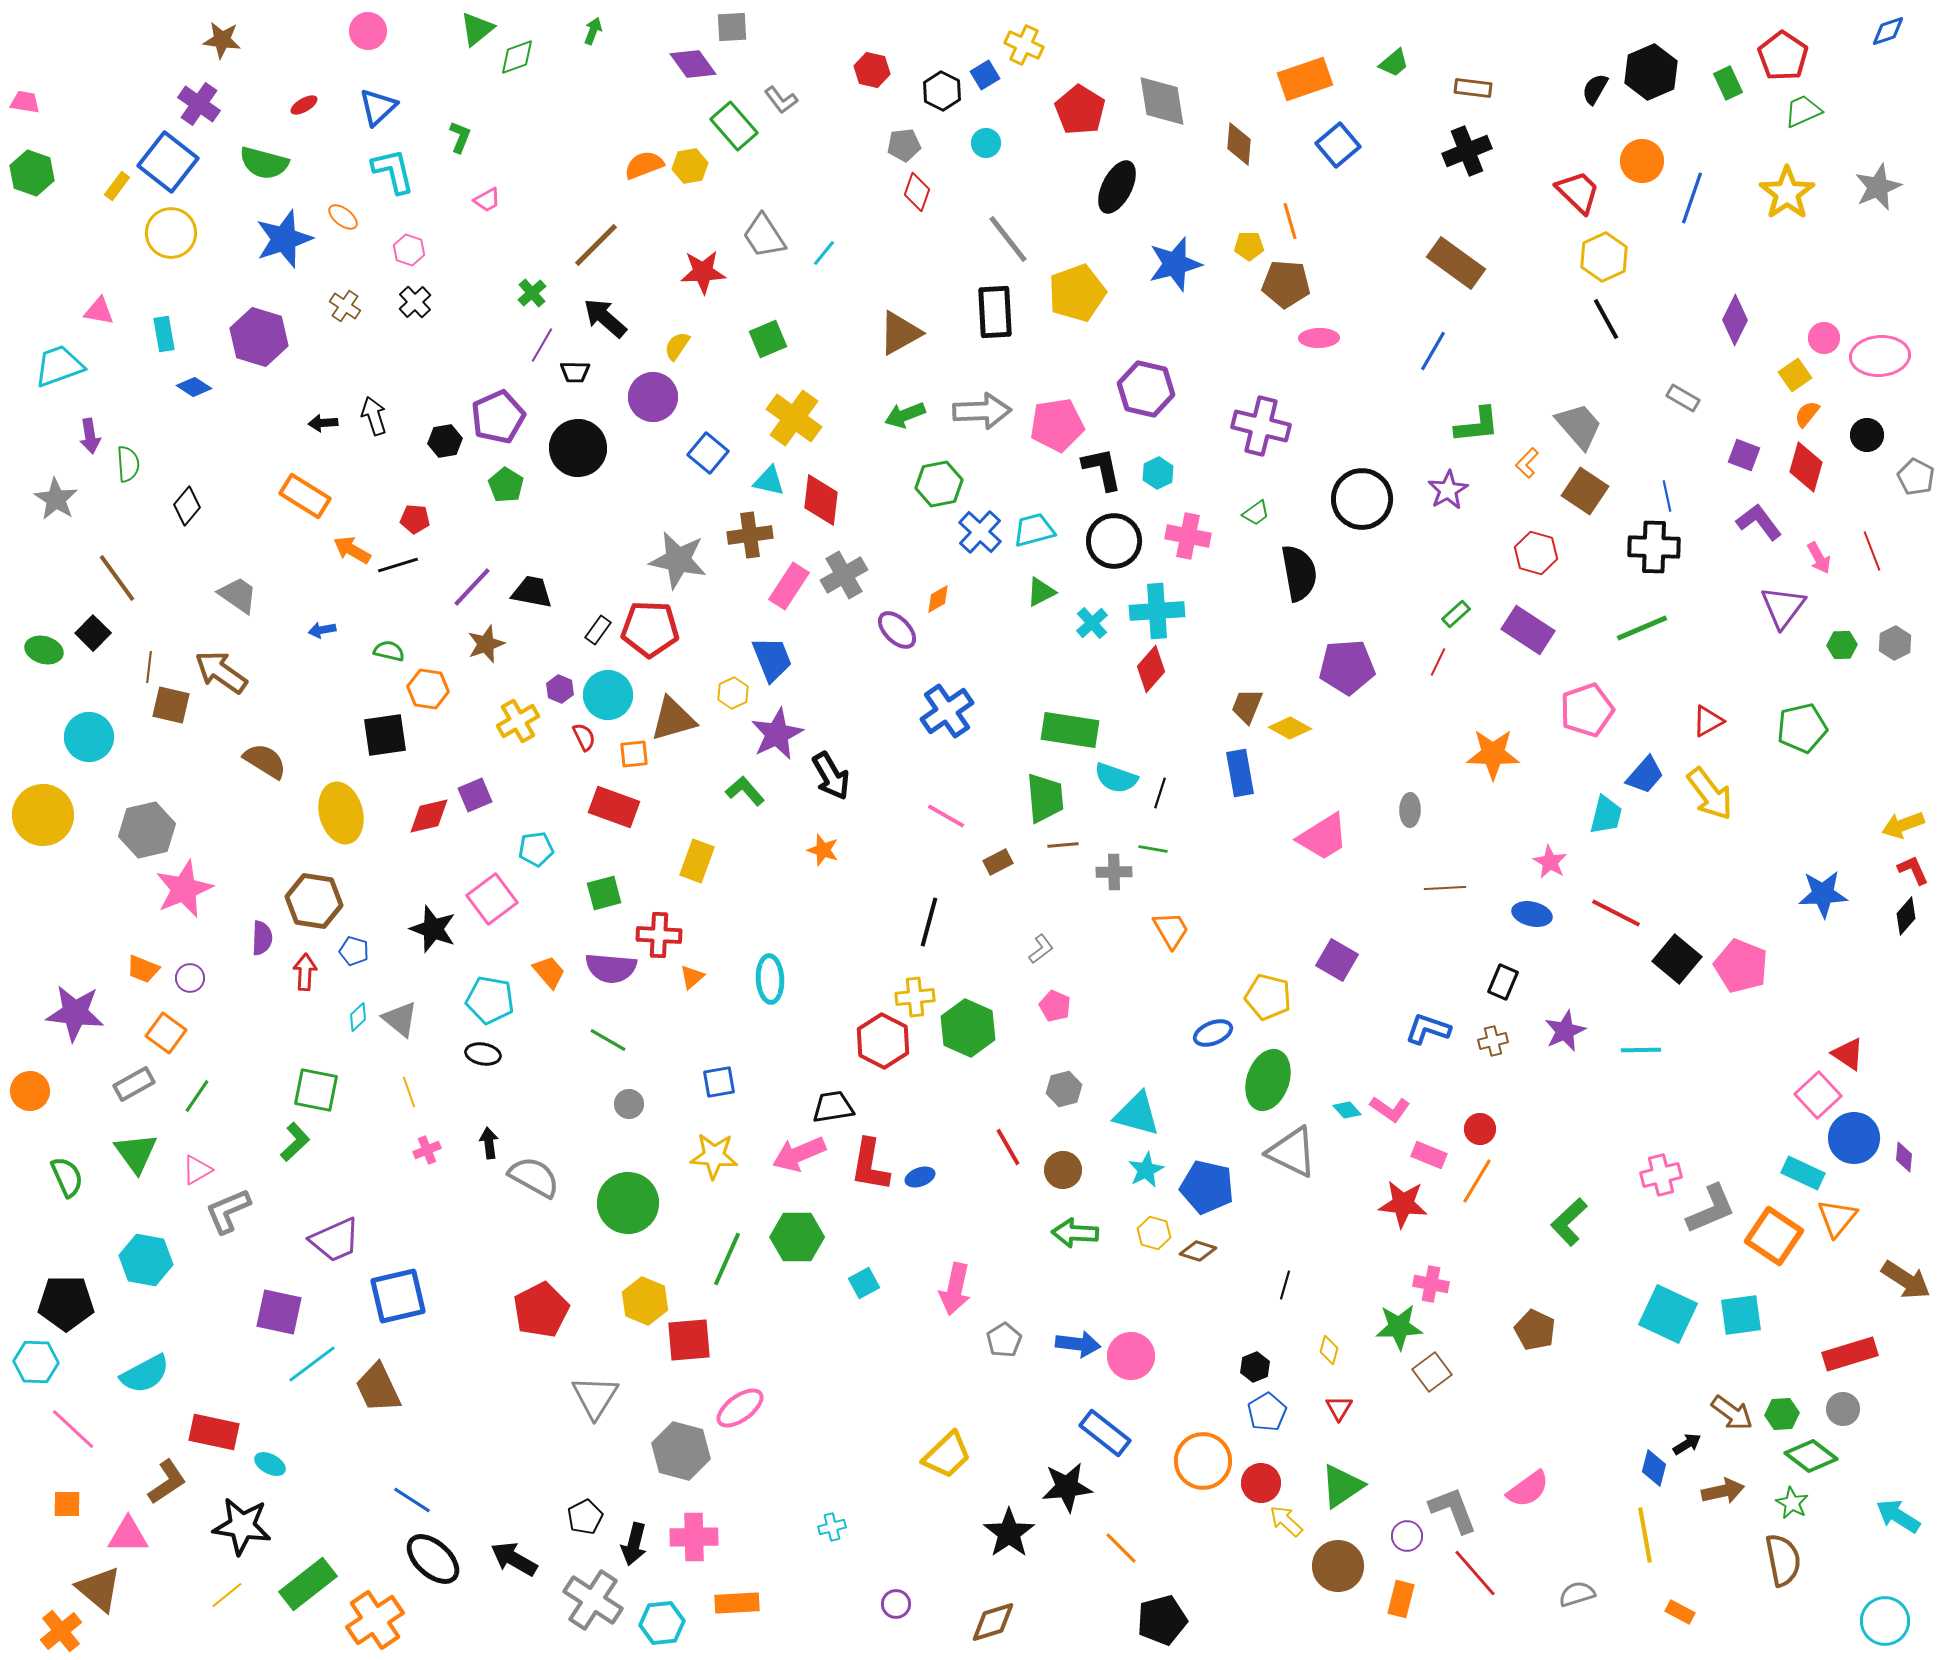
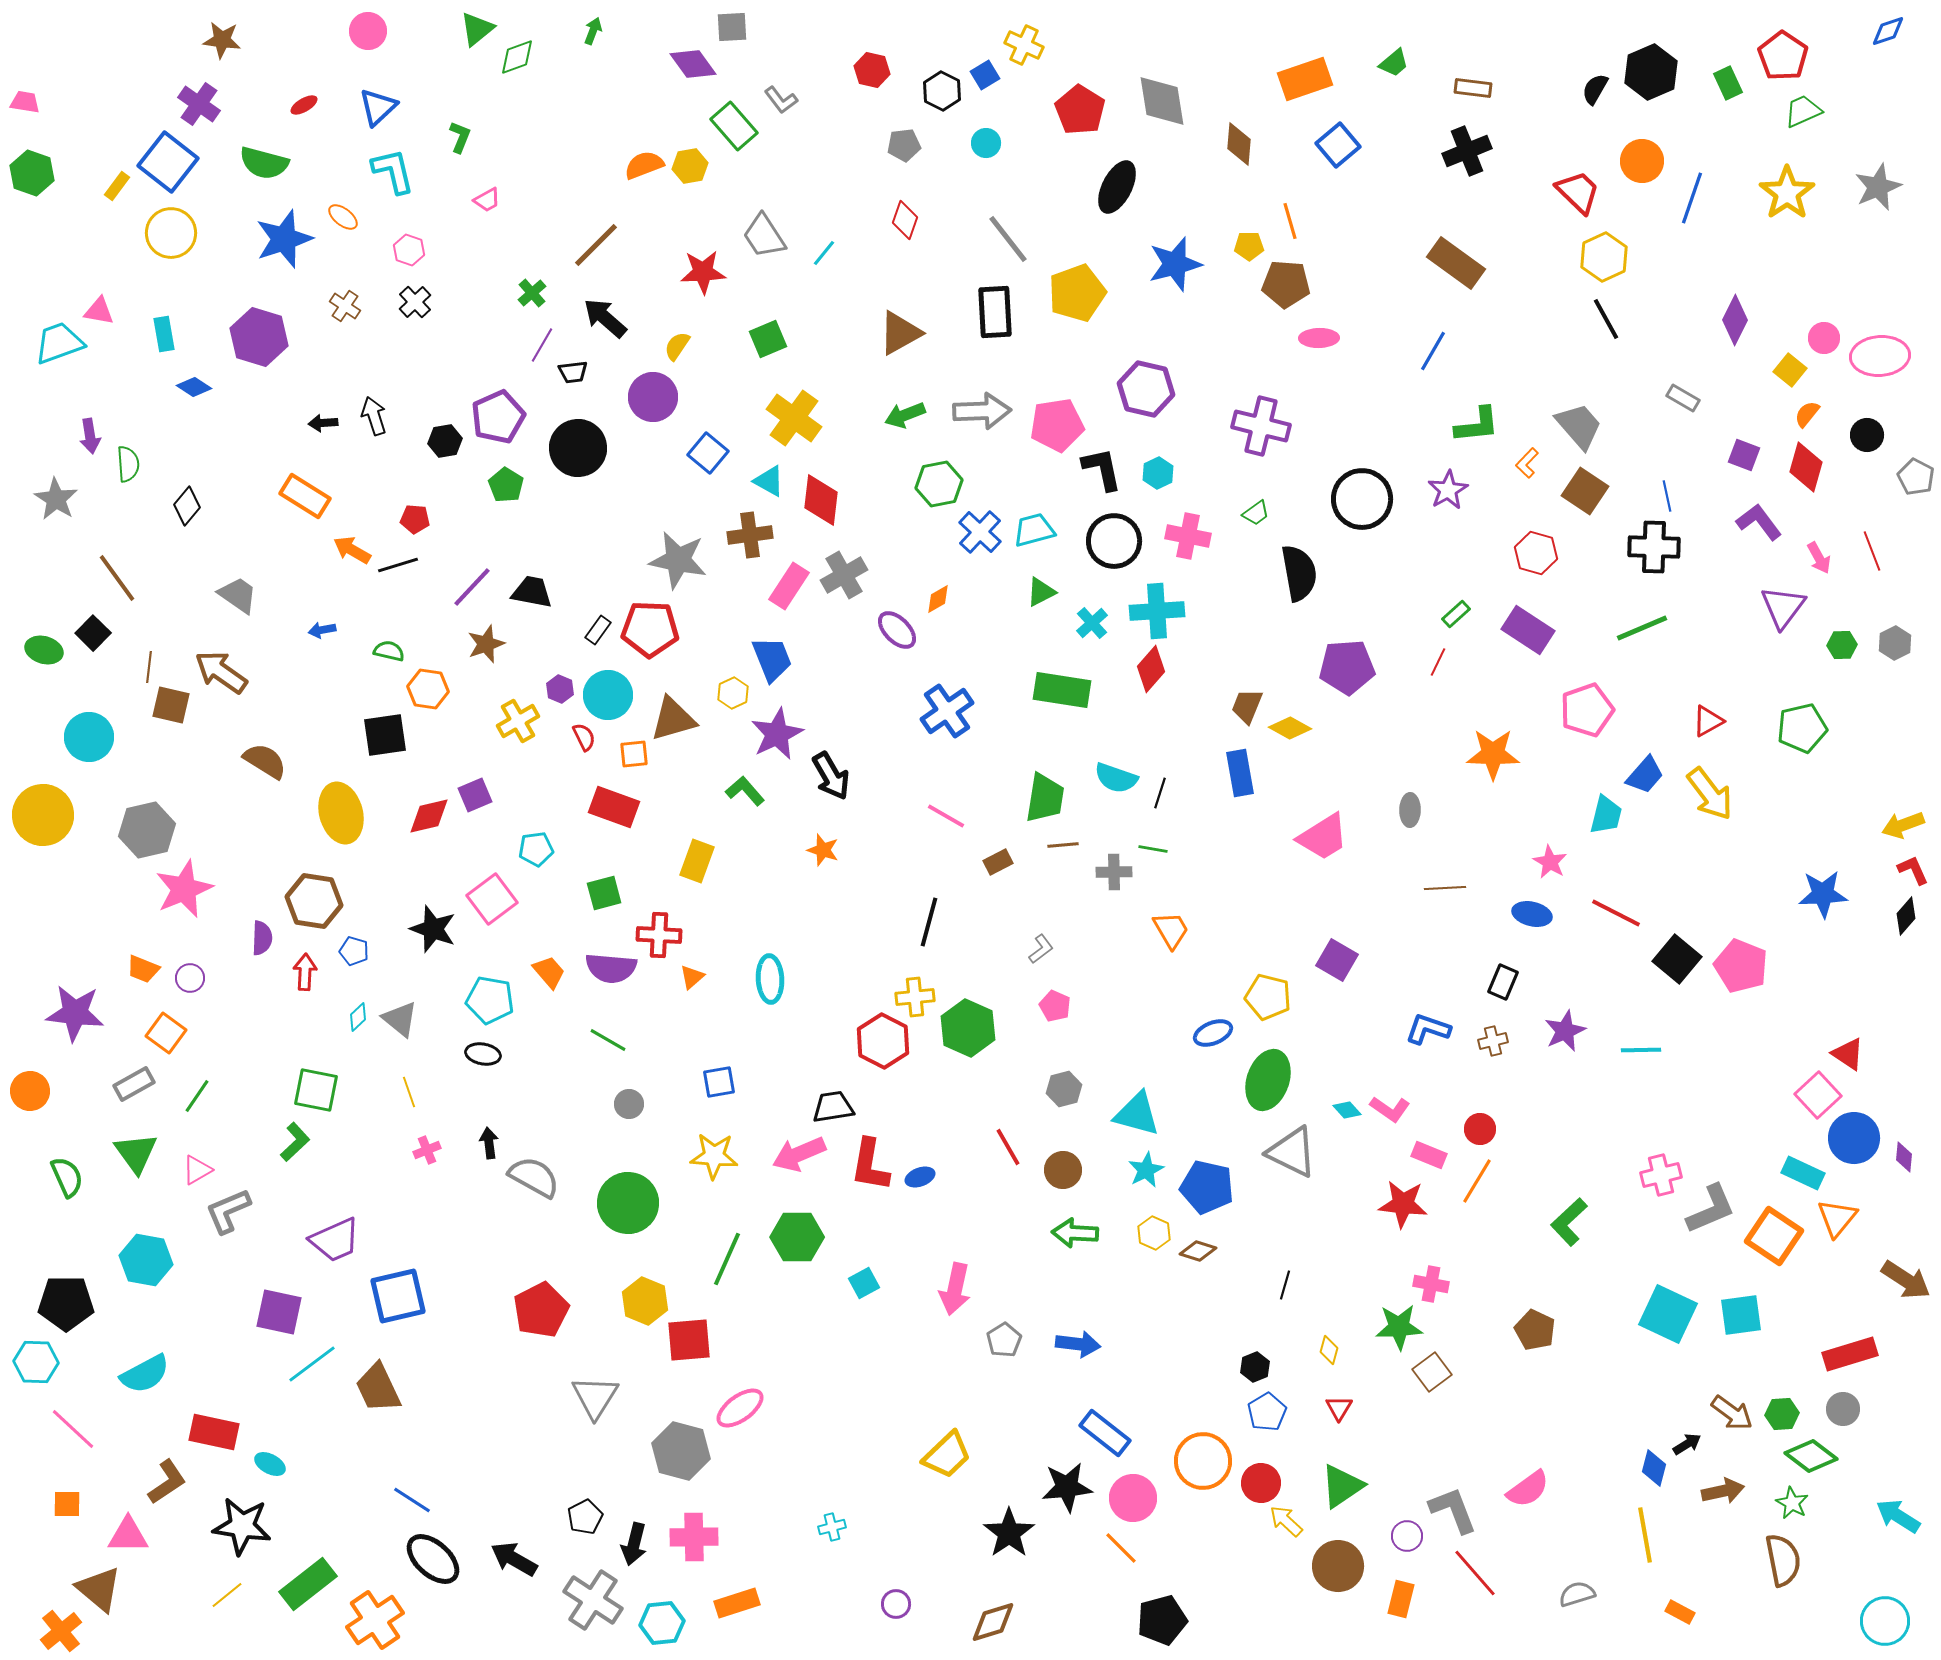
red diamond at (917, 192): moved 12 px left, 28 px down
cyan trapezoid at (59, 366): moved 23 px up
black trapezoid at (575, 372): moved 2 px left; rotated 8 degrees counterclockwise
yellow square at (1795, 375): moved 5 px left, 5 px up; rotated 16 degrees counterclockwise
cyan triangle at (769, 481): rotated 16 degrees clockwise
green rectangle at (1070, 730): moved 8 px left, 40 px up
green trapezoid at (1045, 798): rotated 14 degrees clockwise
yellow hexagon at (1154, 1233): rotated 8 degrees clockwise
pink circle at (1131, 1356): moved 2 px right, 142 px down
orange rectangle at (737, 1603): rotated 15 degrees counterclockwise
